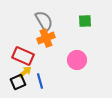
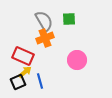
green square: moved 16 px left, 2 px up
orange cross: moved 1 px left
